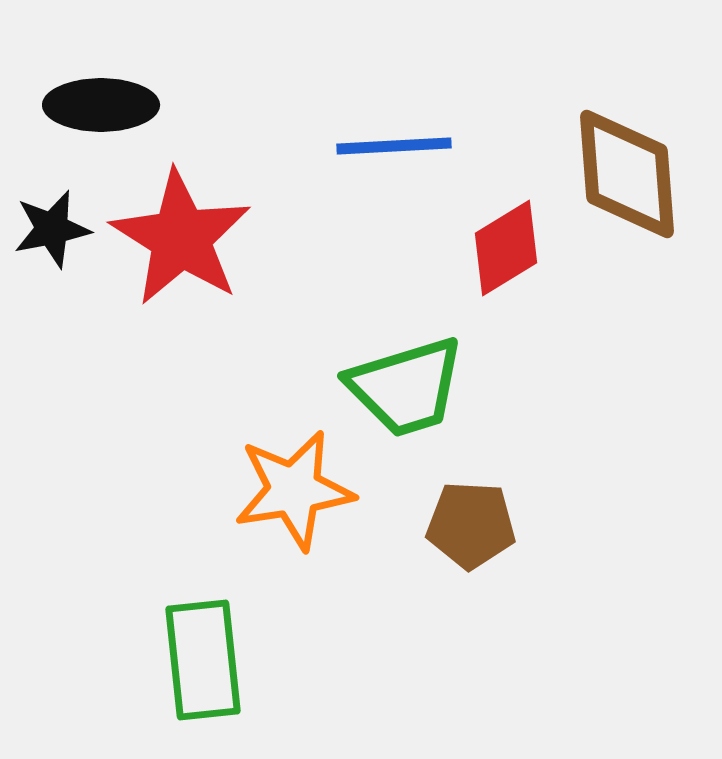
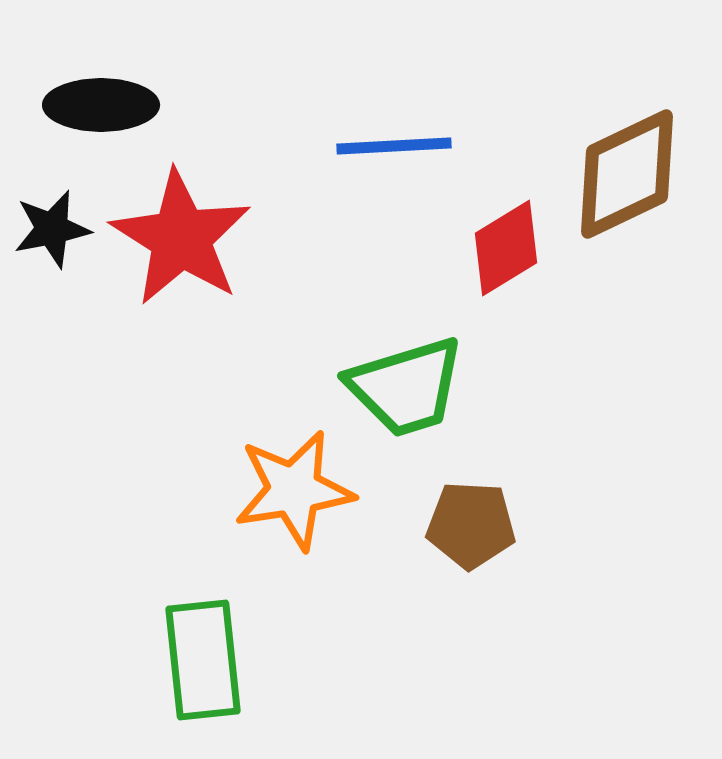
brown diamond: rotated 69 degrees clockwise
